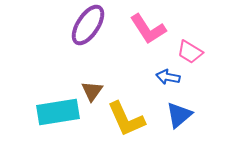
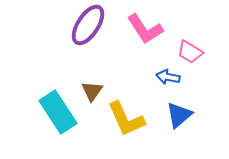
pink L-shape: moved 3 px left
cyan rectangle: rotated 66 degrees clockwise
